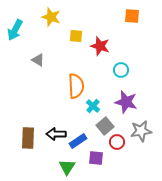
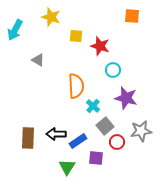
cyan circle: moved 8 px left
purple star: moved 4 px up
